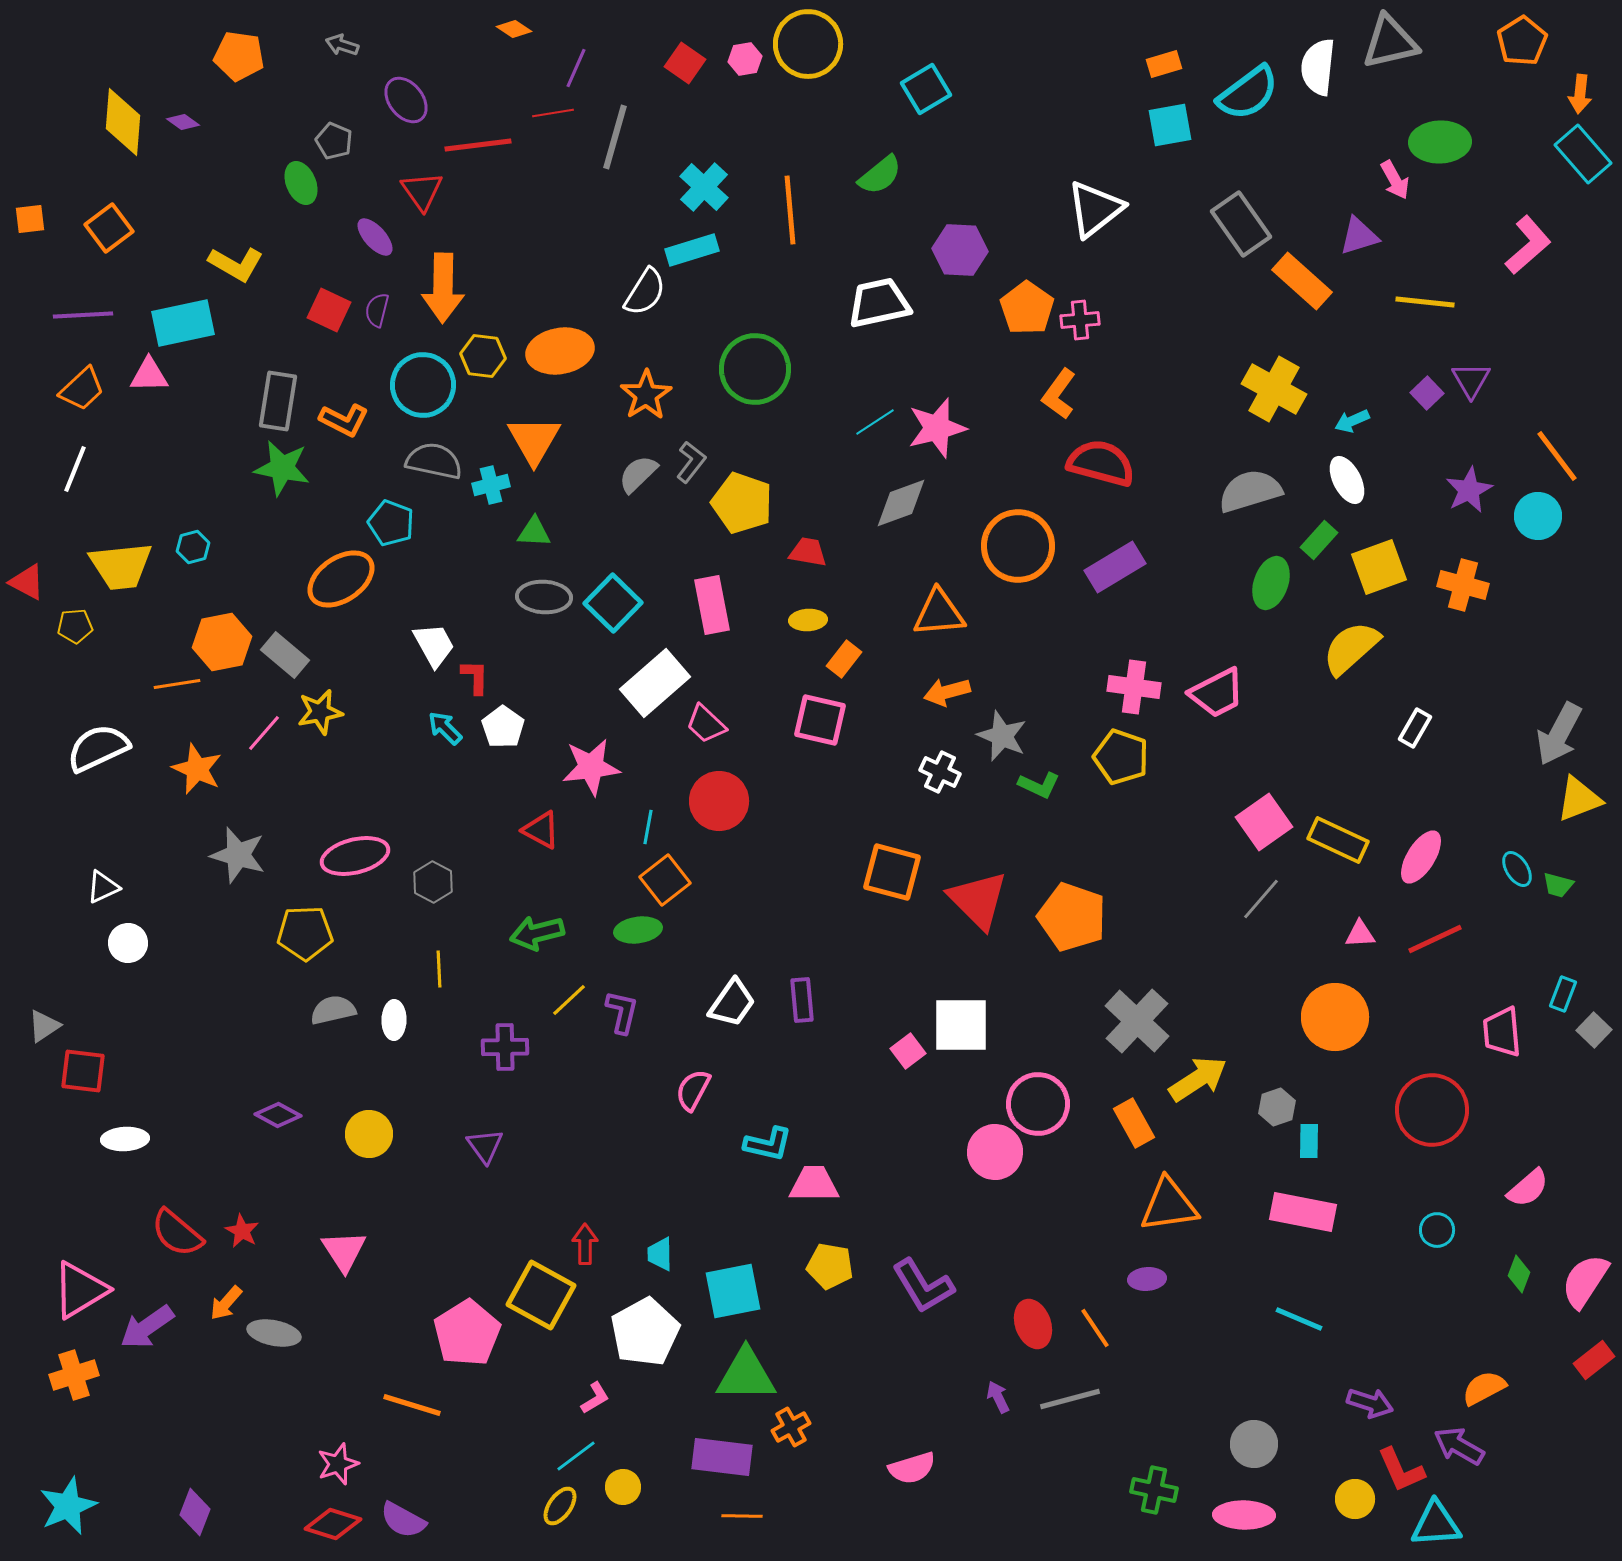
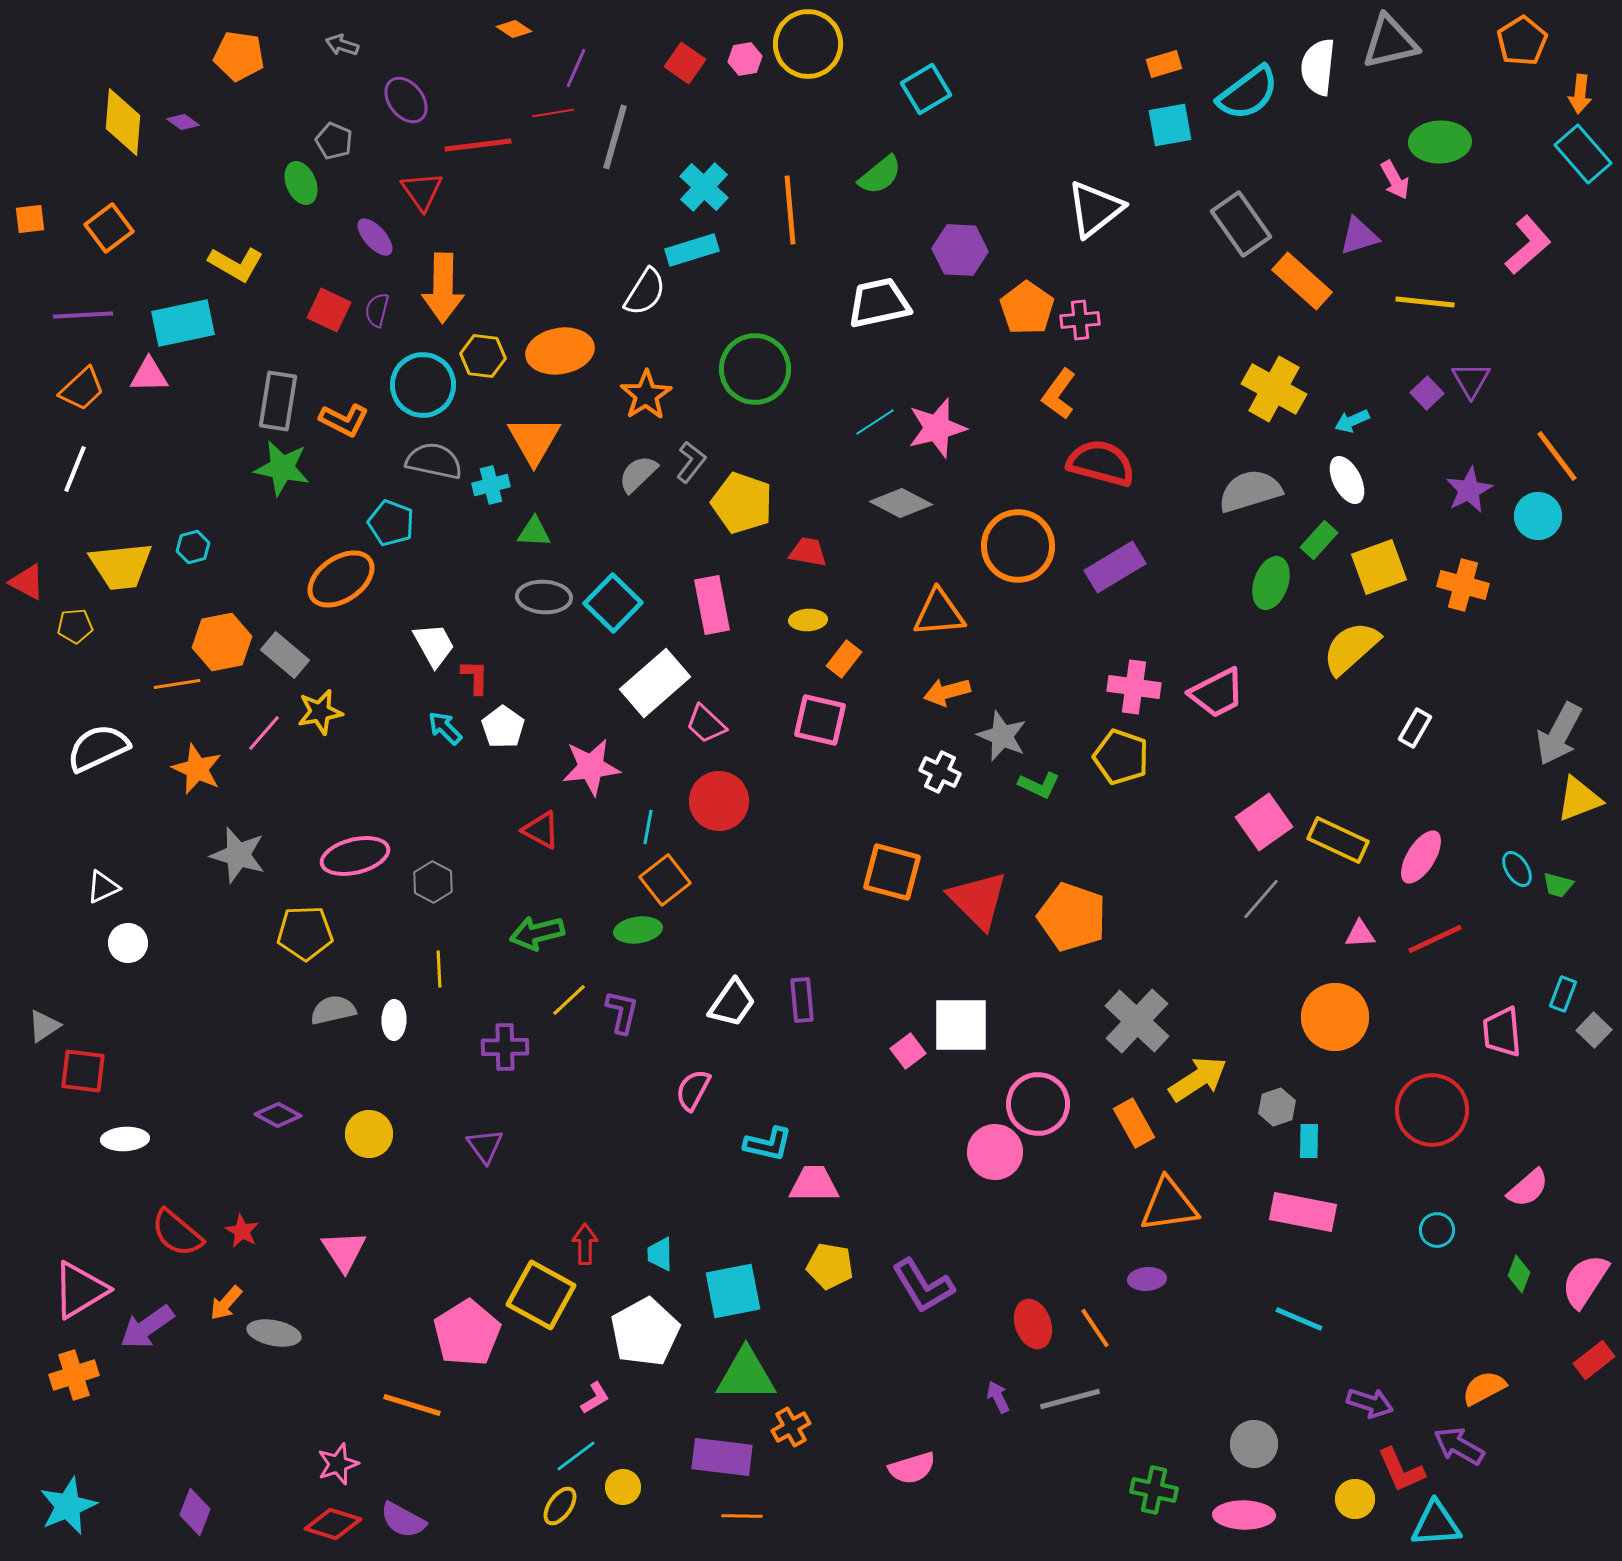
gray diamond at (901, 503): rotated 48 degrees clockwise
